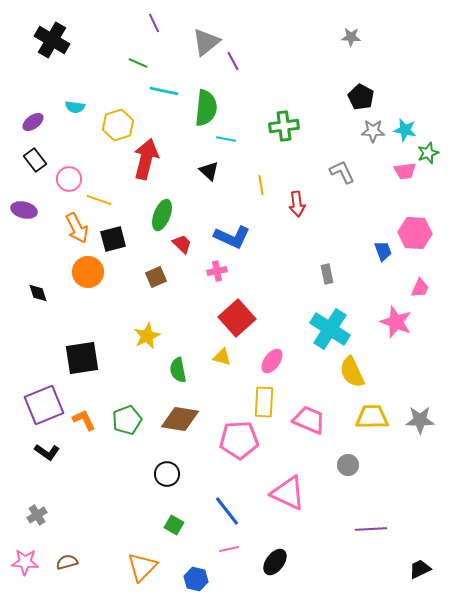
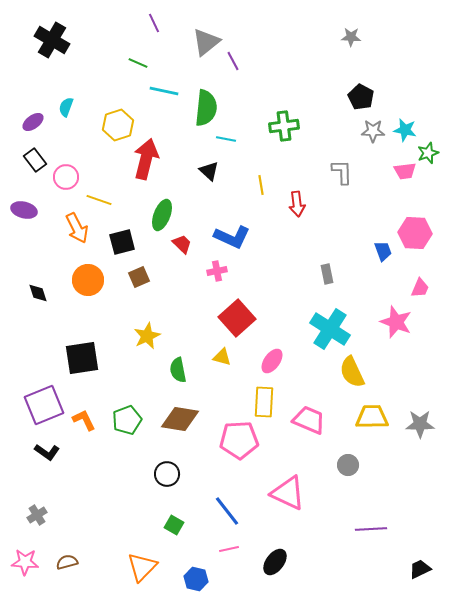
cyan semicircle at (75, 107): moved 9 px left; rotated 102 degrees clockwise
gray L-shape at (342, 172): rotated 24 degrees clockwise
pink circle at (69, 179): moved 3 px left, 2 px up
black square at (113, 239): moved 9 px right, 3 px down
orange circle at (88, 272): moved 8 px down
brown square at (156, 277): moved 17 px left
gray star at (420, 420): moved 4 px down
